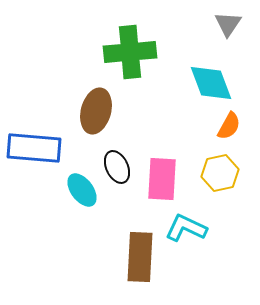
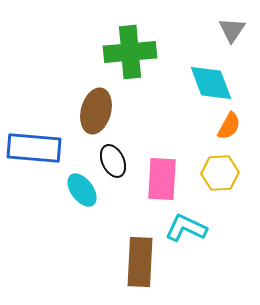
gray triangle: moved 4 px right, 6 px down
black ellipse: moved 4 px left, 6 px up
yellow hexagon: rotated 9 degrees clockwise
brown rectangle: moved 5 px down
